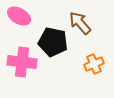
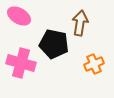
brown arrow: rotated 50 degrees clockwise
black pentagon: moved 1 px right, 2 px down
pink cross: moved 1 px left, 1 px down; rotated 8 degrees clockwise
